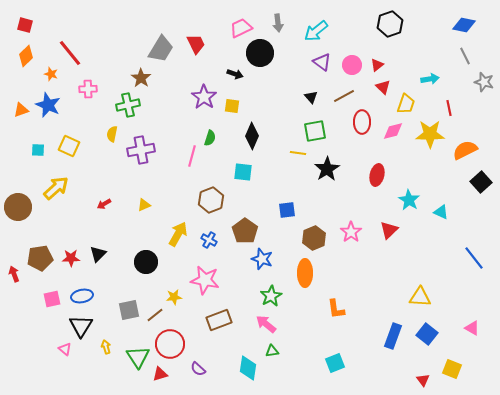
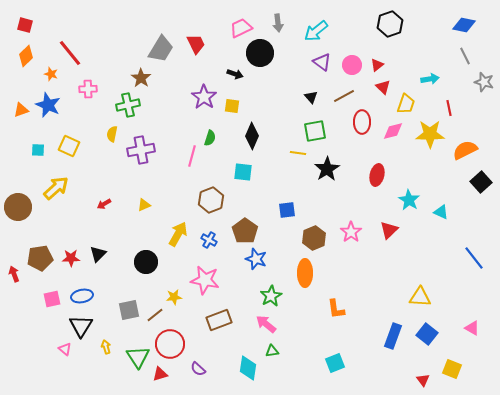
blue star at (262, 259): moved 6 px left
